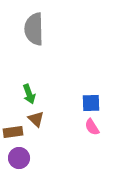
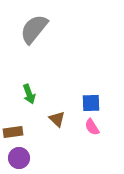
gray semicircle: rotated 40 degrees clockwise
brown triangle: moved 21 px right
